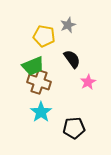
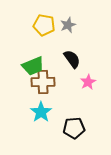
yellow pentagon: moved 11 px up
brown cross: moved 4 px right; rotated 20 degrees counterclockwise
